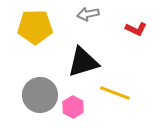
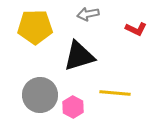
black triangle: moved 4 px left, 6 px up
yellow line: rotated 16 degrees counterclockwise
